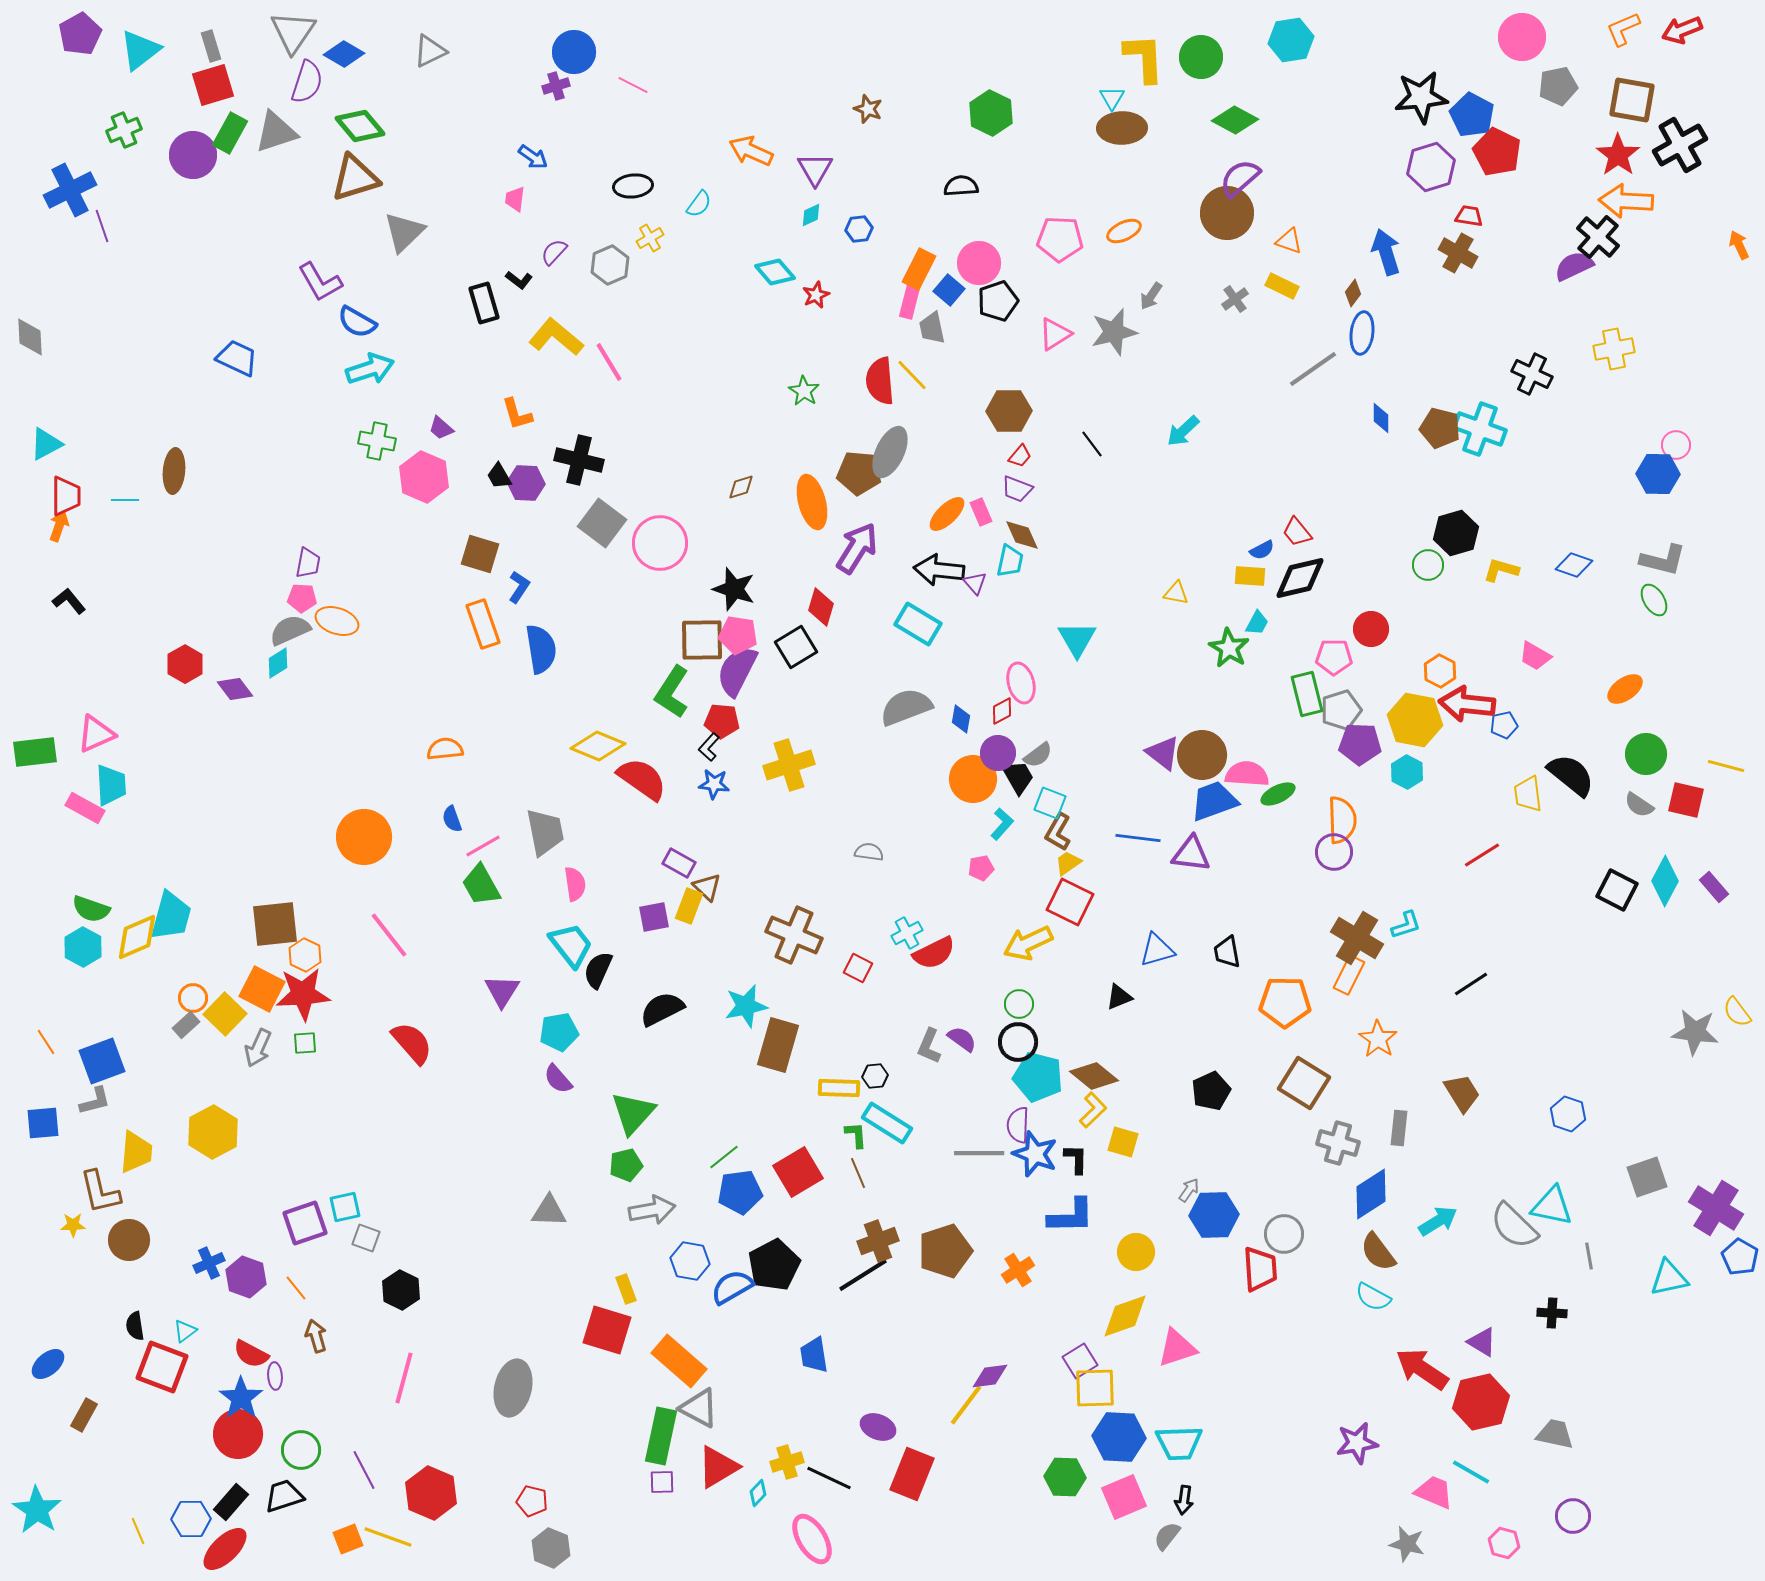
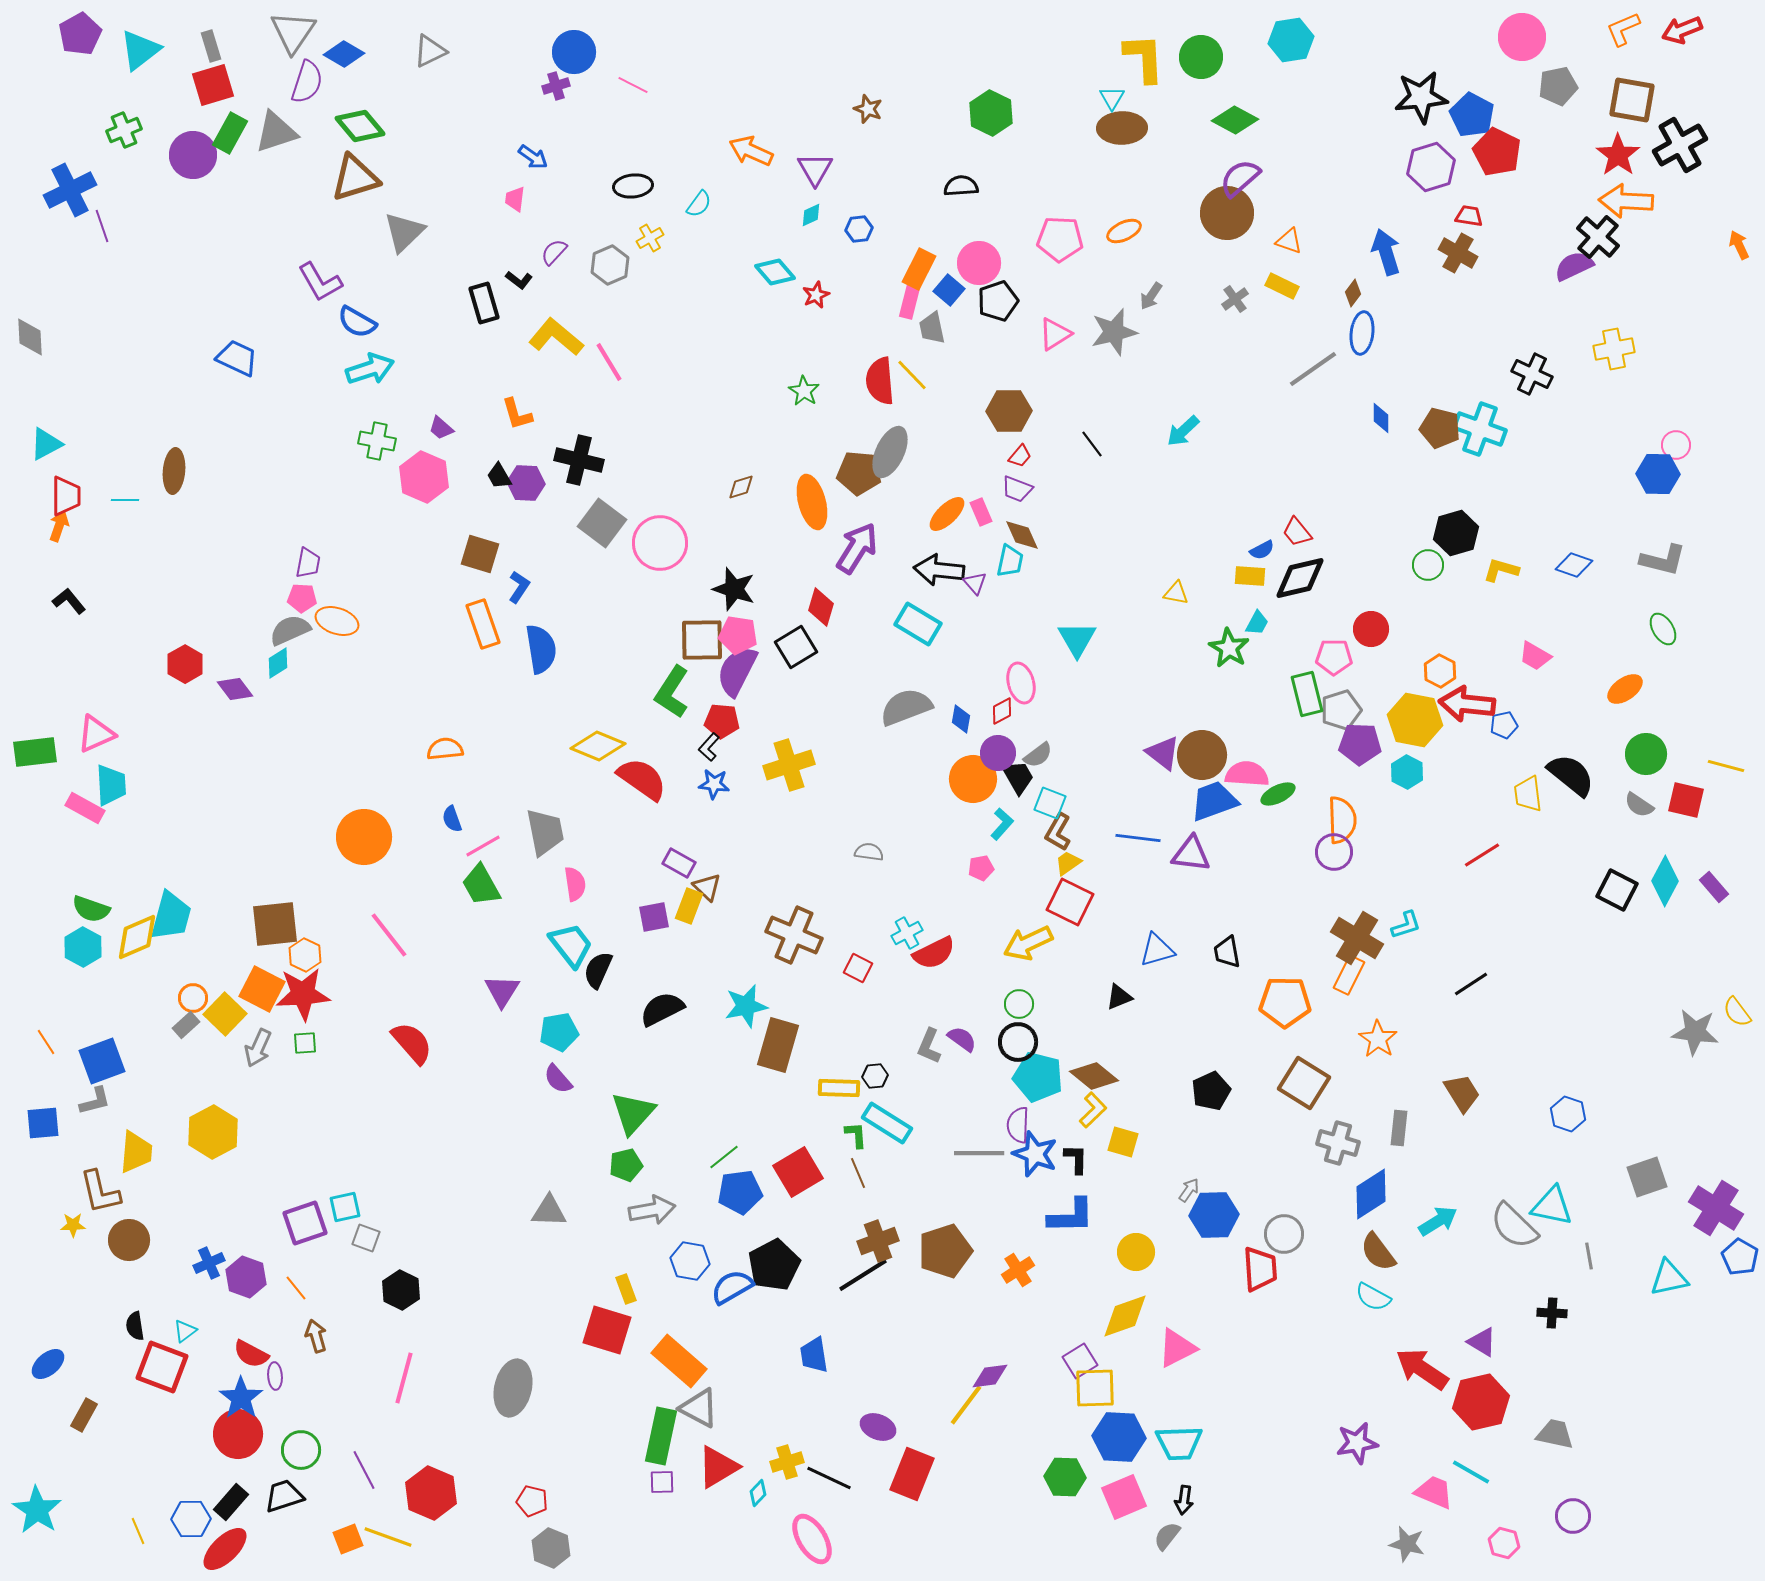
green ellipse at (1654, 600): moved 9 px right, 29 px down
pink triangle at (1177, 1348): rotated 9 degrees counterclockwise
